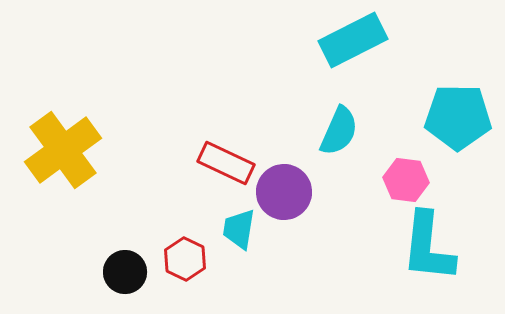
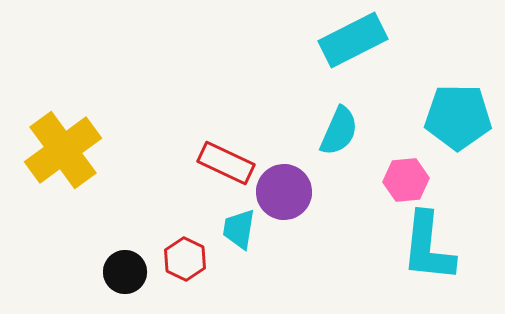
pink hexagon: rotated 12 degrees counterclockwise
